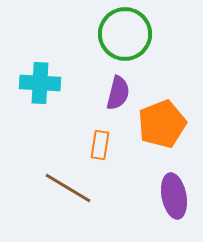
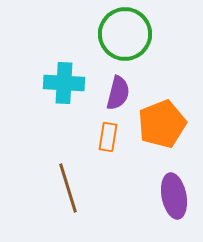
cyan cross: moved 24 px right
orange rectangle: moved 8 px right, 8 px up
brown line: rotated 42 degrees clockwise
